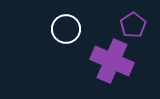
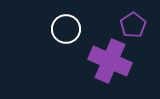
purple cross: moved 2 px left
